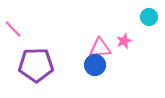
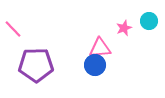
cyan circle: moved 4 px down
pink star: moved 13 px up
